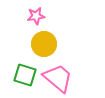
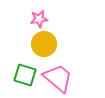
pink star: moved 3 px right, 3 px down
